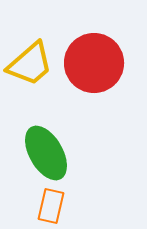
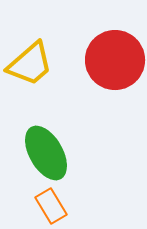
red circle: moved 21 px right, 3 px up
orange rectangle: rotated 44 degrees counterclockwise
